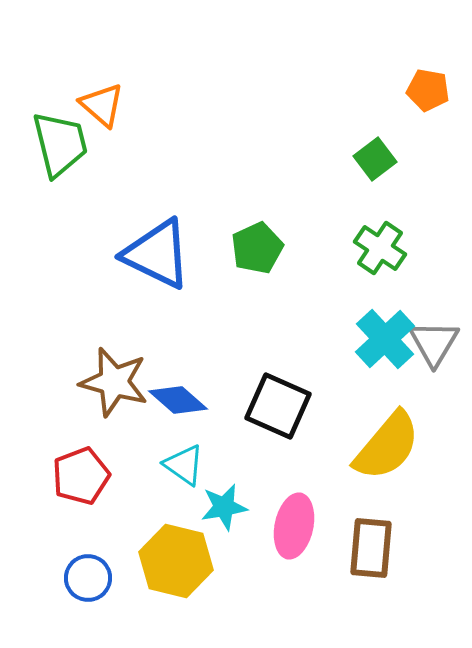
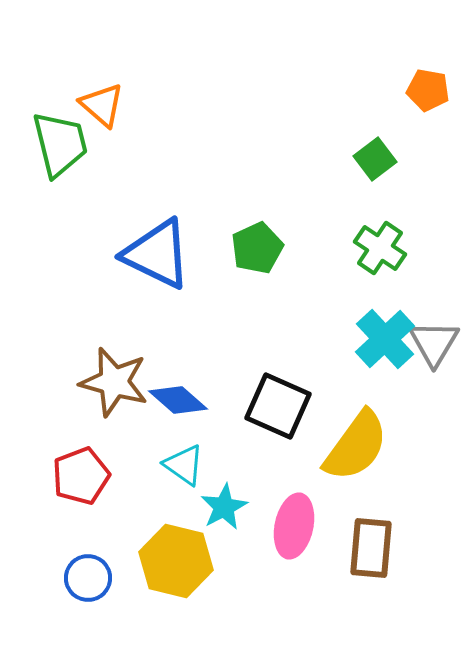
yellow semicircle: moved 31 px left; rotated 4 degrees counterclockwise
cyan star: rotated 18 degrees counterclockwise
